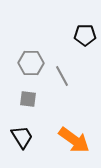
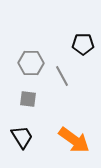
black pentagon: moved 2 px left, 9 px down
